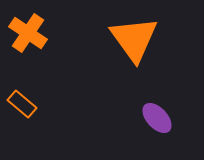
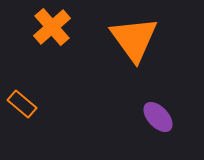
orange cross: moved 24 px right, 6 px up; rotated 15 degrees clockwise
purple ellipse: moved 1 px right, 1 px up
